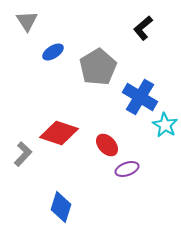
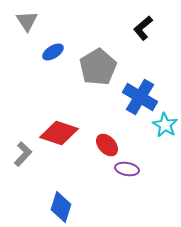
purple ellipse: rotated 30 degrees clockwise
